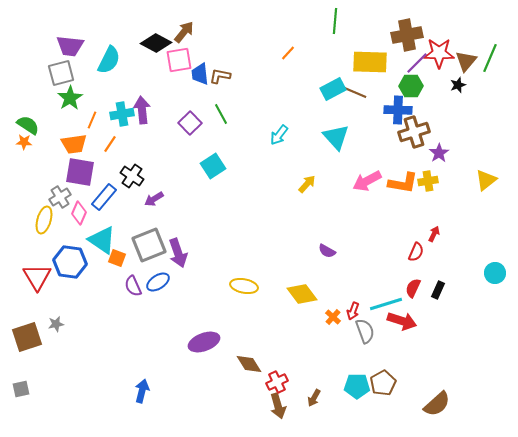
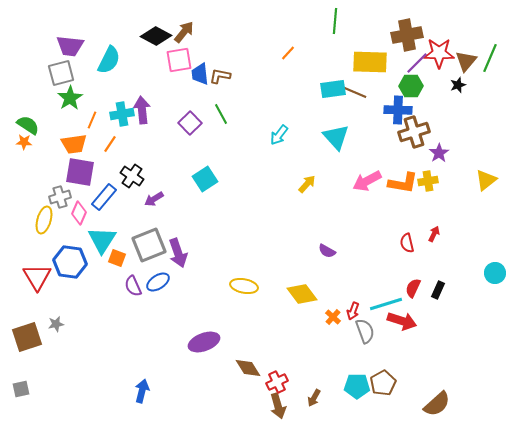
black diamond at (156, 43): moved 7 px up
cyan rectangle at (333, 89): rotated 20 degrees clockwise
cyan square at (213, 166): moved 8 px left, 13 px down
gray cross at (60, 197): rotated 15 degrees clockwise
cyan triangle at (102, 240): rotated 28 degrees clockwise
red semicircle at (416, 252): moved 9 px left, 9 px up; rotated 144 degrees clockwise
brown diamond at (249, 364): moved 1 px left, 4 px down
